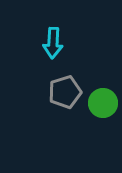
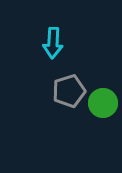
gray pentagon: moved 4 px right, 1 px up
